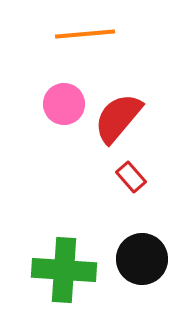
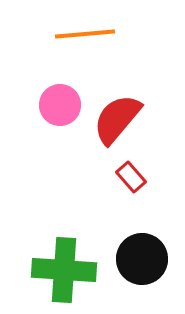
pink circle: moved 4 px left, 1 px down
red semicircle: moved 1 px left, 1 px down
